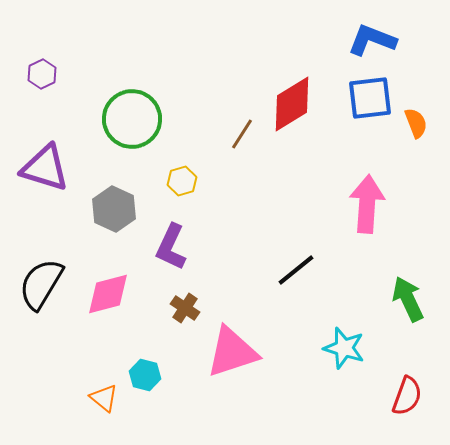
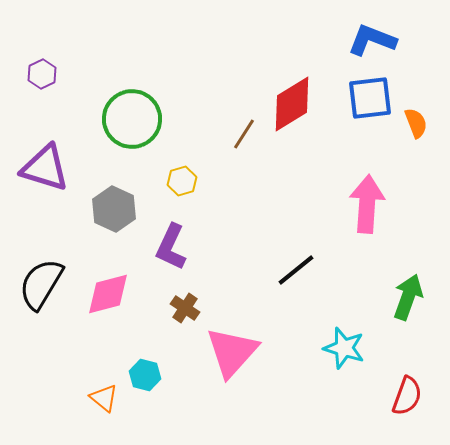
brown line: moved 2 px right
green arrow: moved 2 px up; rotated 45 degrees clockwise
pink triangle: rotated 30 degrees counterclockwise
